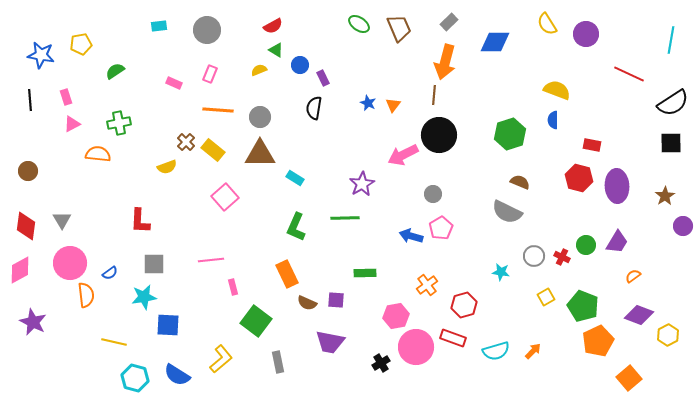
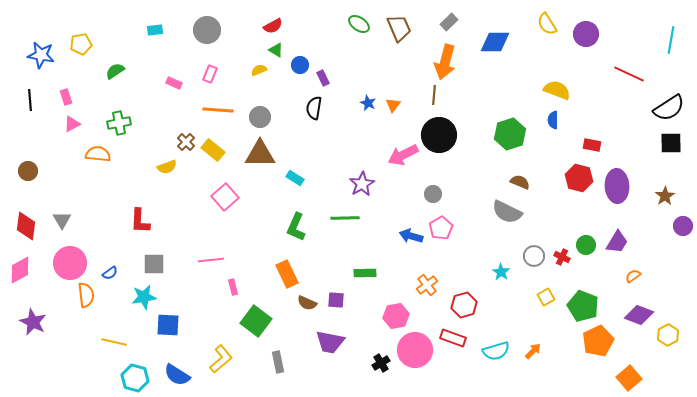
cyan rectangle at (159, 26): moved 4 px left, 4 px down
black semicircle at (673, 103): moved 4 px left, 5 px down
cyan star at (501, 272): rotated 24 degrees clockwise
pink circle at (416, 347): moved 1 px left, 3 px down
